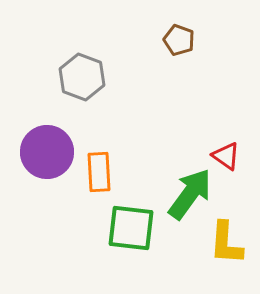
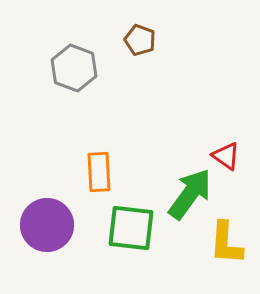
brown pentagon: moved 39 px left
gray hexagon: moved 8 px left, 9 px up
purple circle: moved 73 px down
